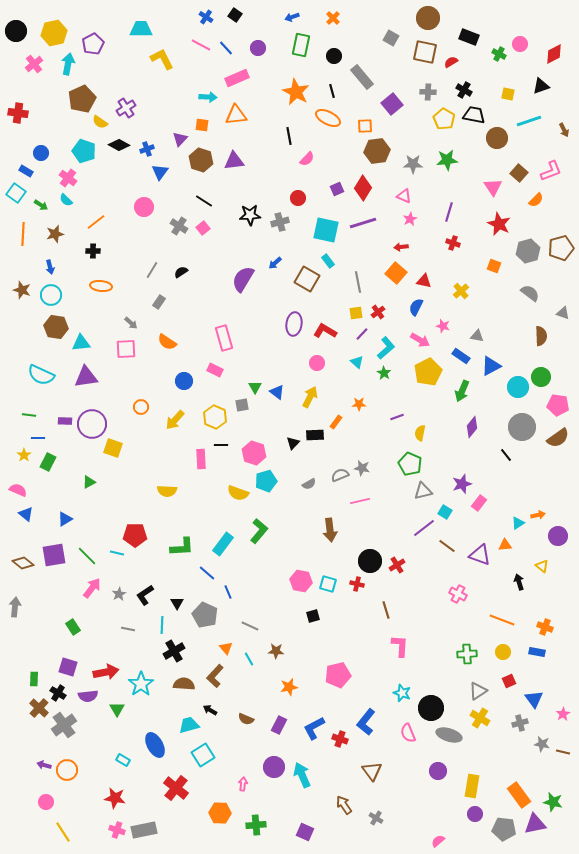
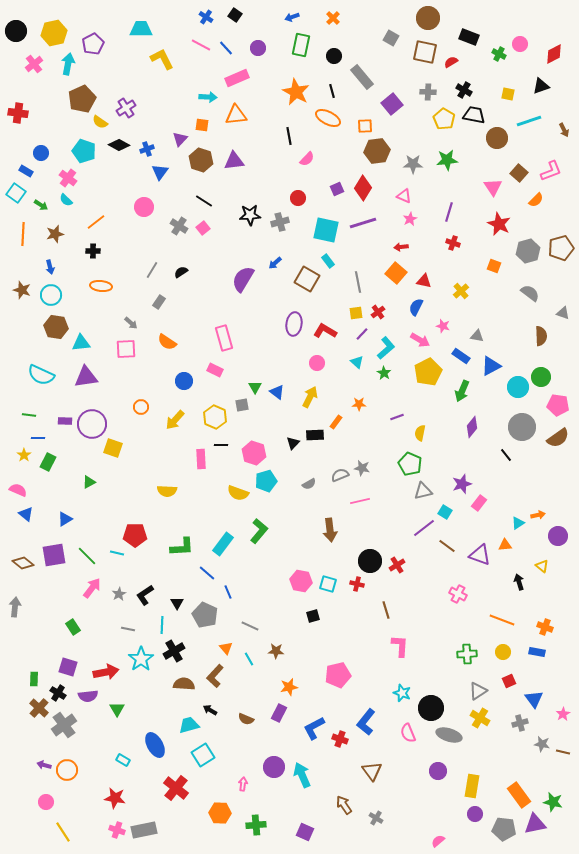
cyan star at (141, 684): moved 25 px up
purple rectangle at (279, 725): moved 12 px up
